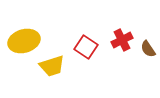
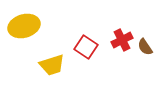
yellow ellipse: moved 15 px up
brown semicircle: moved 3 px left, 2 px up
yellow trapezoid: moved 1 px up
